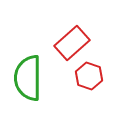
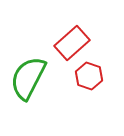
green semicircle: rotated 27 degrees clockwise
